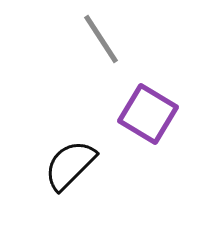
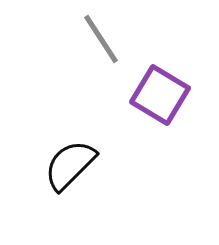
purple square: moved 12 px right, 19 px up
